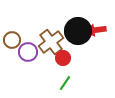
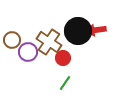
brown cross: moved 2 px left; rotated 20 degrees counterclockwise
